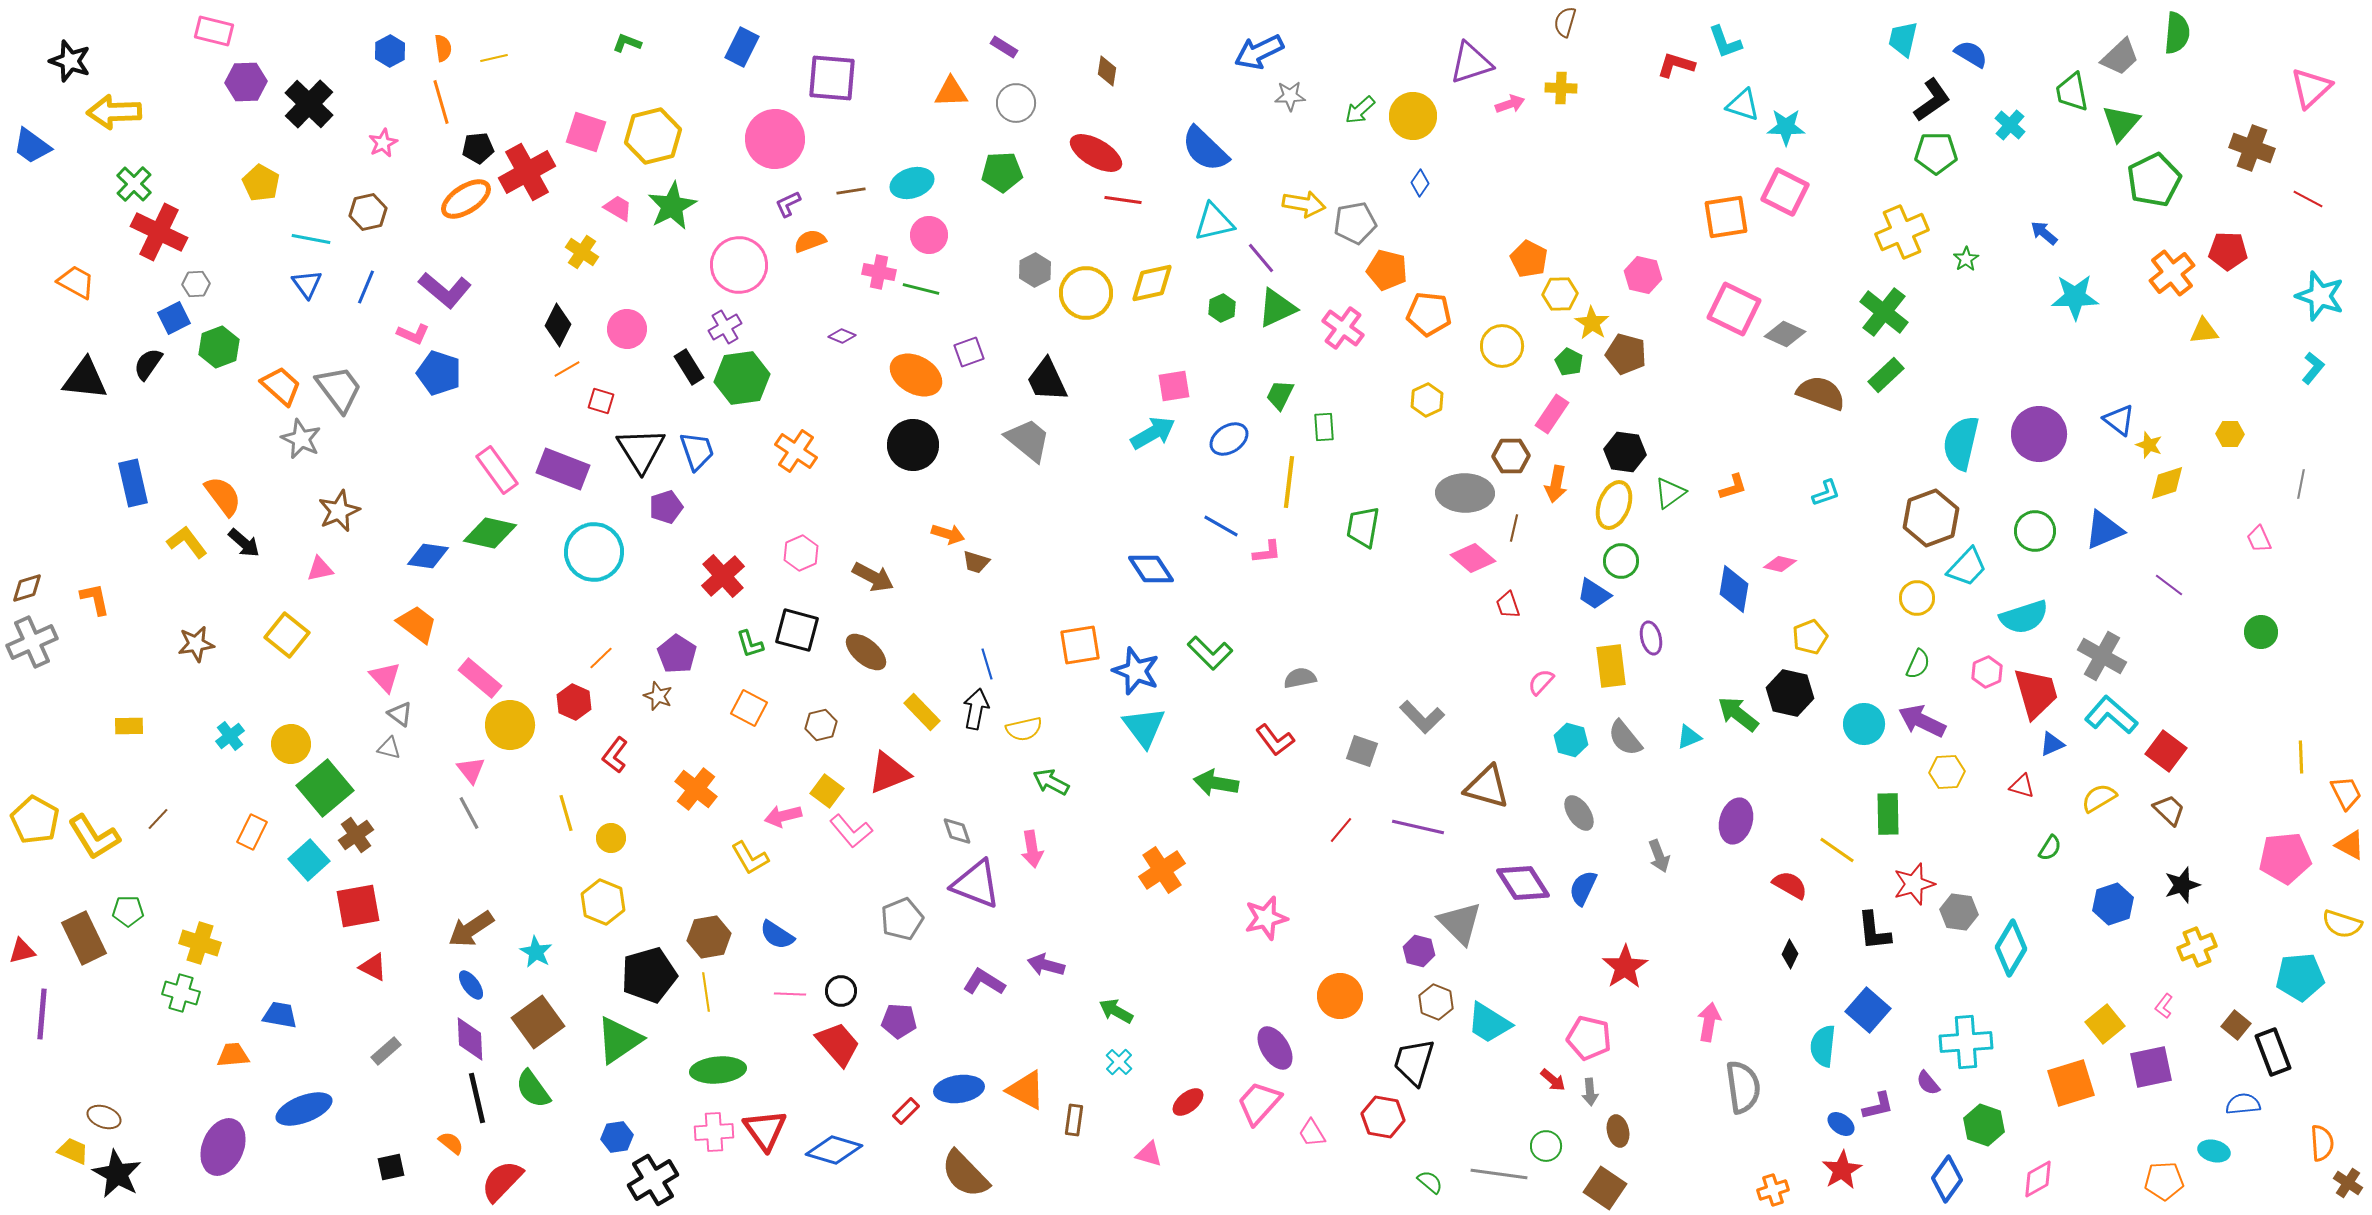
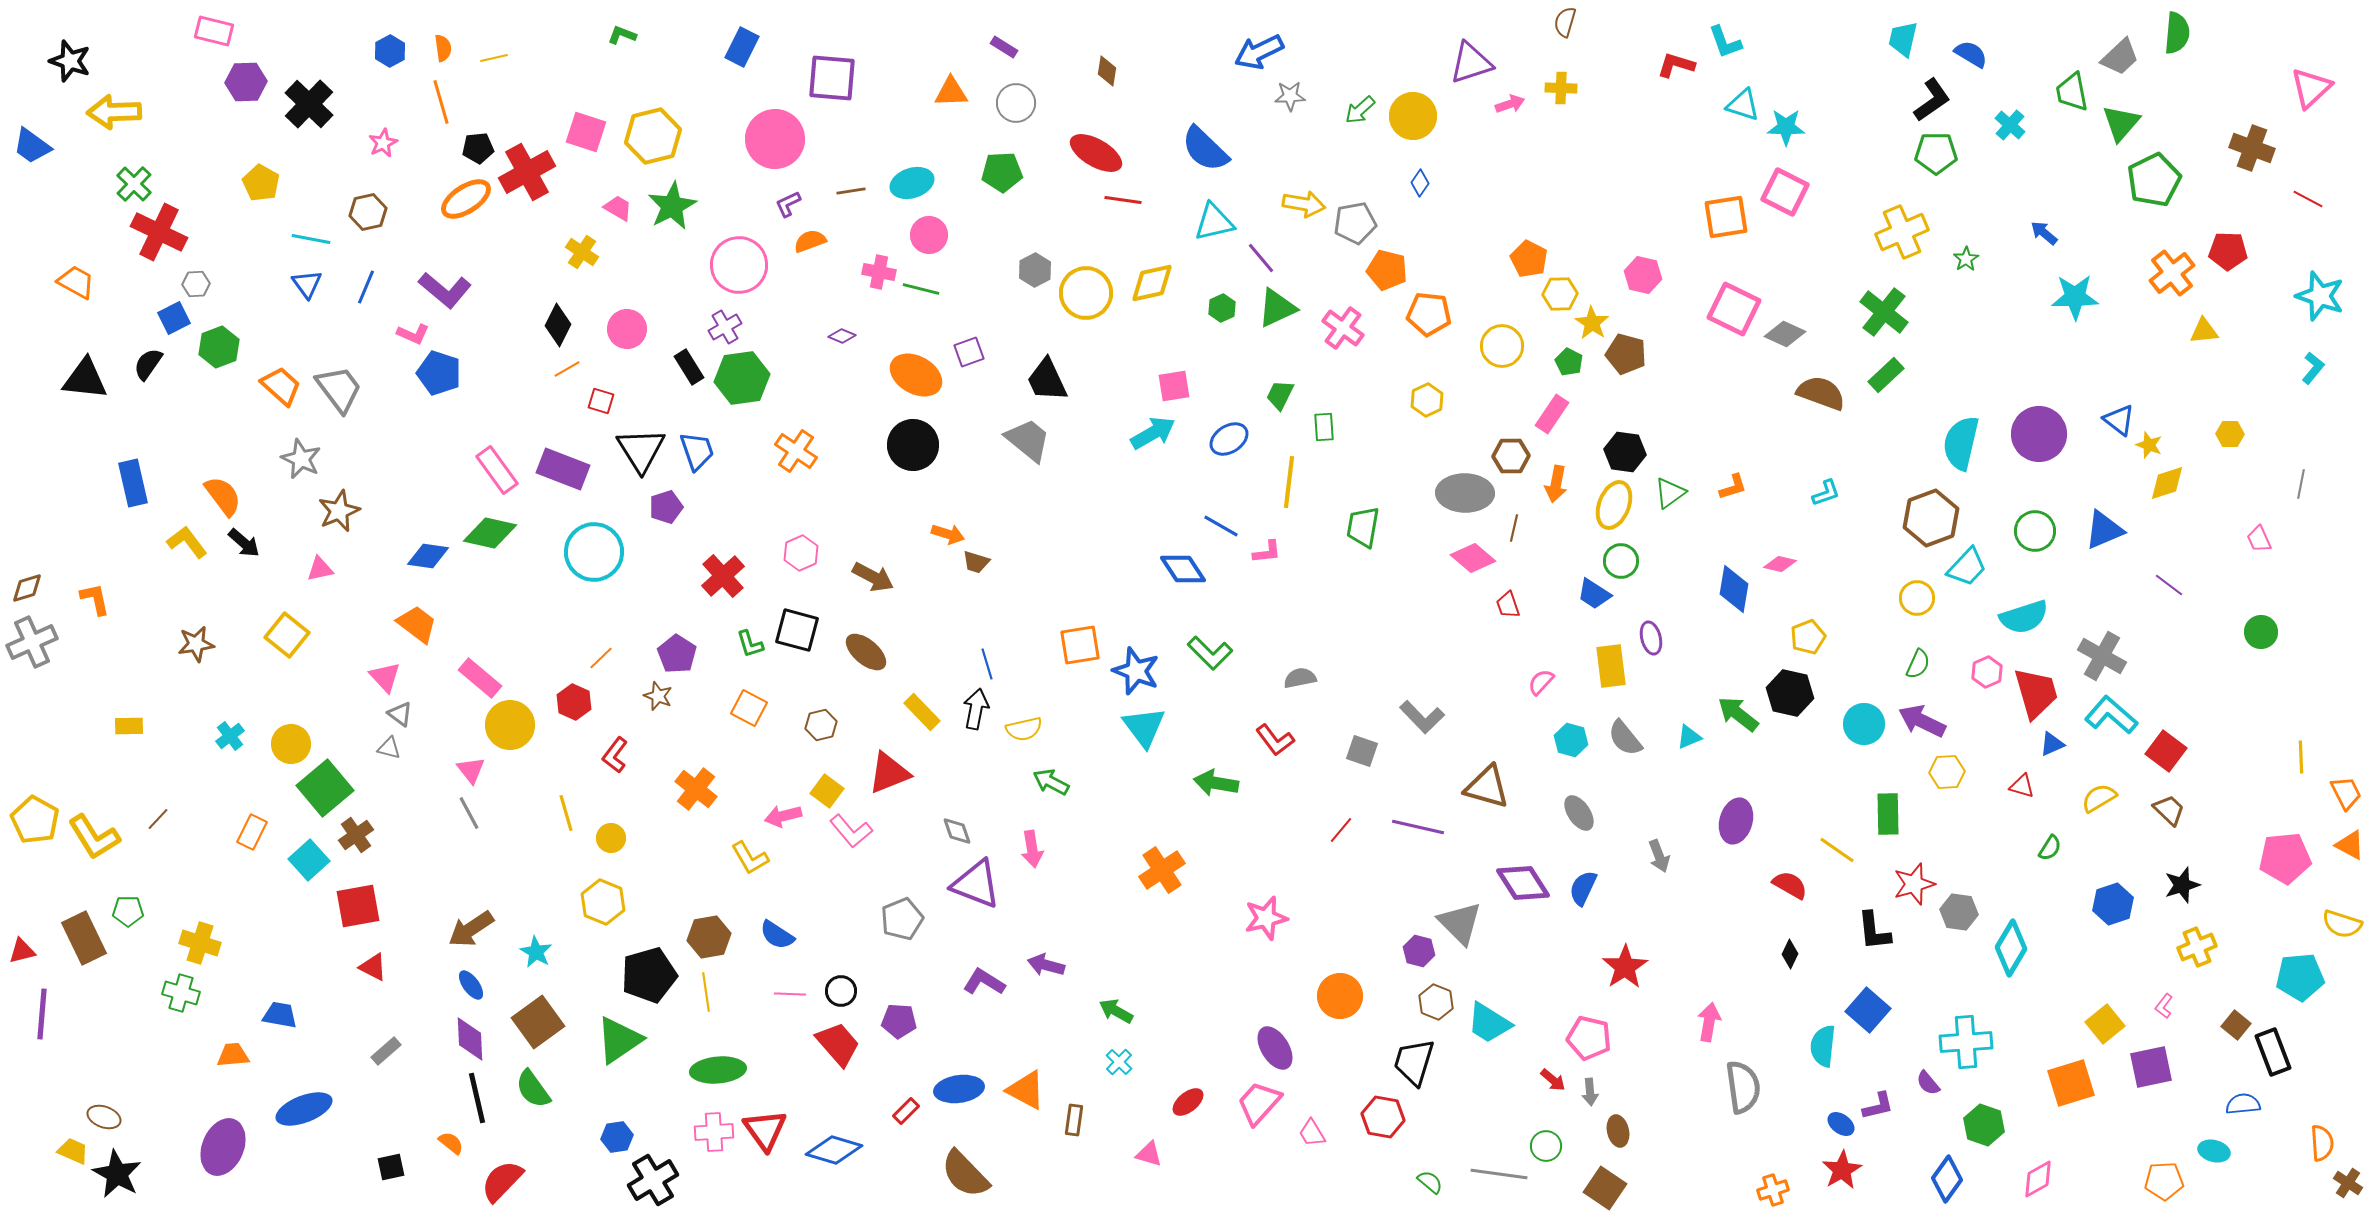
green L-shape at (627, 43): moved 5 px left, 8 px up
gray star at (301, 439): moved 20 px down
blue diamond at (1151, 569): moved 32 px right
yellow pentagon at (1810, 637): moved 2 px left
